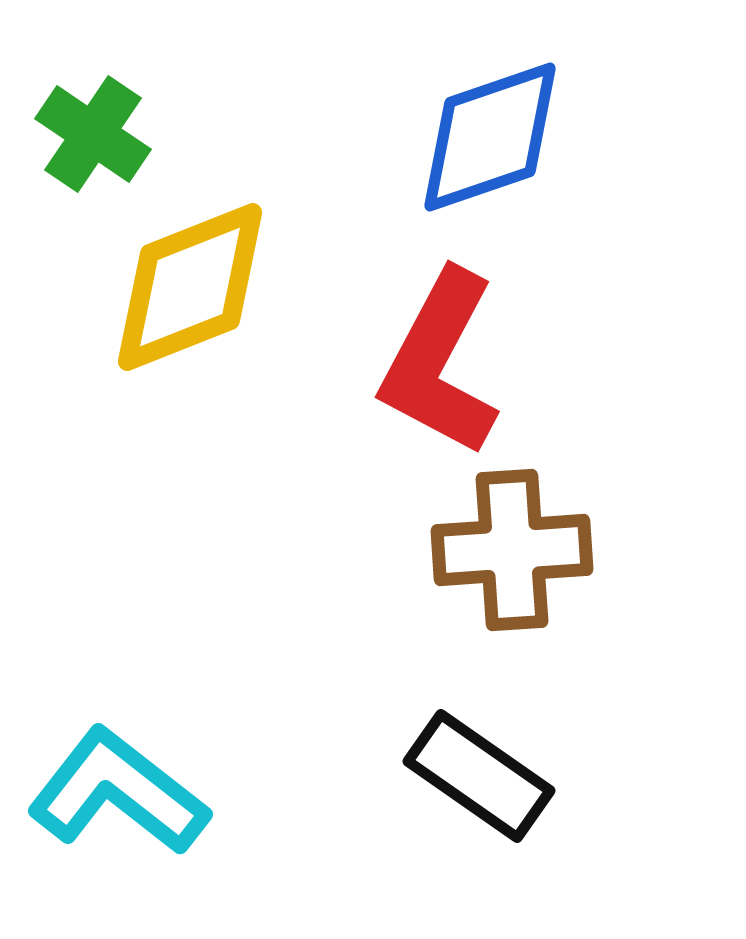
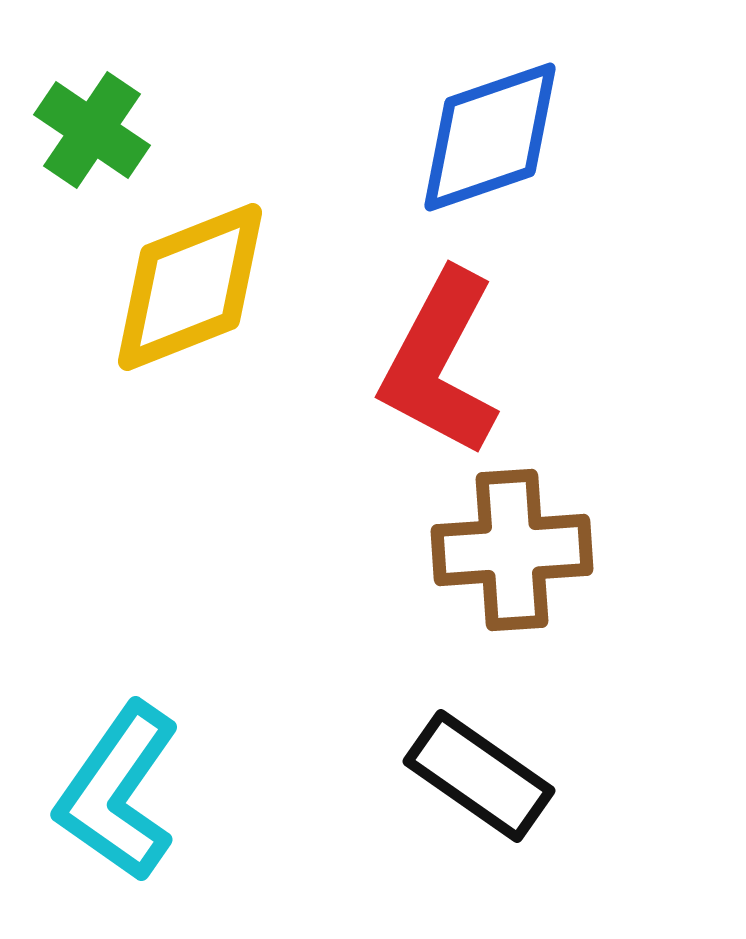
green cross: moved 1 px left, 4 px up
cyan L-shape: rotated 93 degrees counterclockwise
